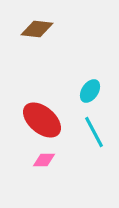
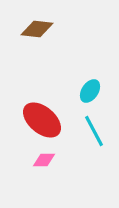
cyan line: moved 1 px up
